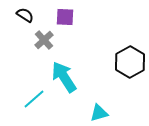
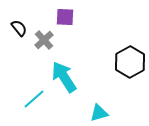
black semicircle: moved 6 px left, 13 px down; rotated 18 degrees clockwise
